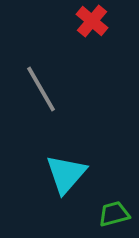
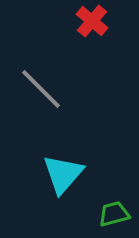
gray line: rotated 15 degrees counterclockwise
cyan triangle: moved 3 px left
